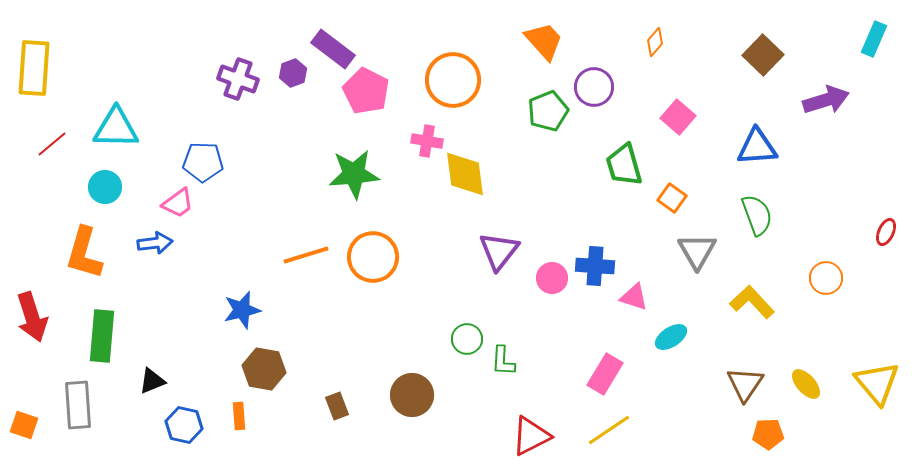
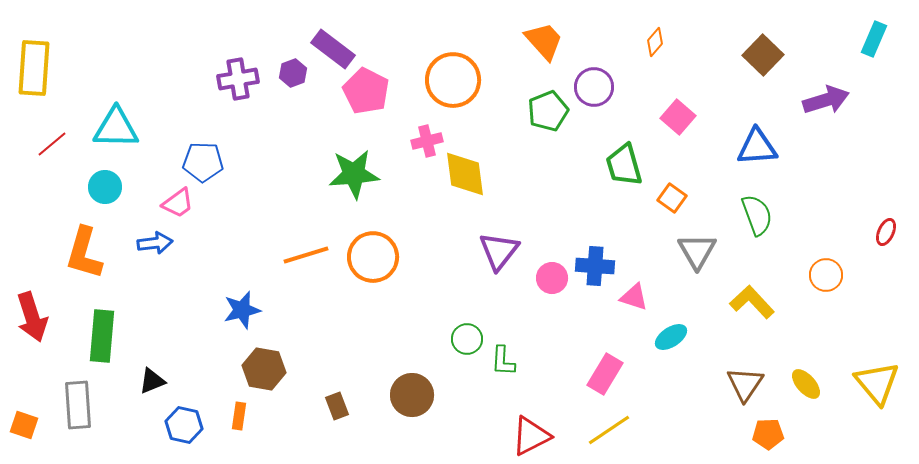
purple cross at (238, 79): rotated 30 degrees counterclockwise
pink cross at (427, 141): rotated 24 degrees counterclockwise
orange circle at (826, 278): moved 3 px up
orange rectangle at (239, 416): rotated 12 degrees clockwise
